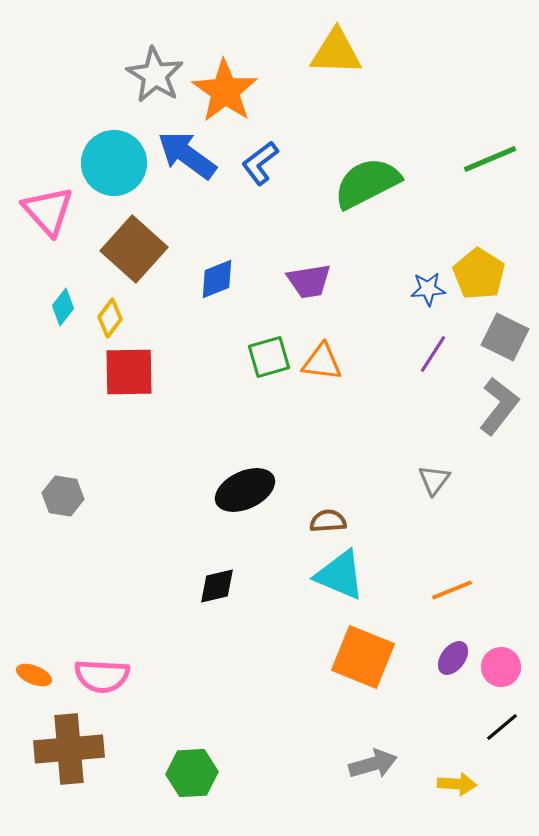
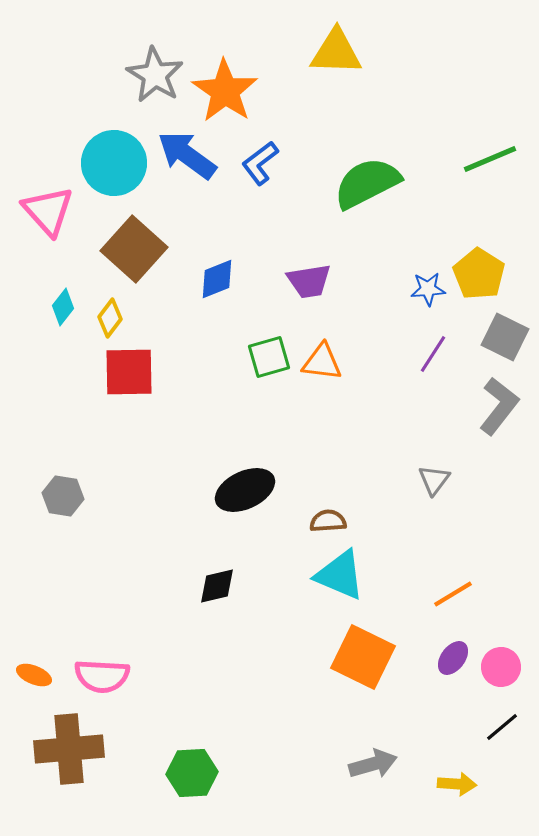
orange line: moved 1 px right, 4 px down; rotated 9 degrees counterclockwise
orange square: rotated 4 degrees clockwise
